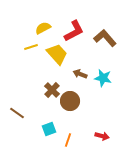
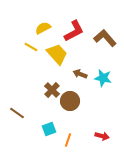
yellow line: rotated 48 degrees clockwise
